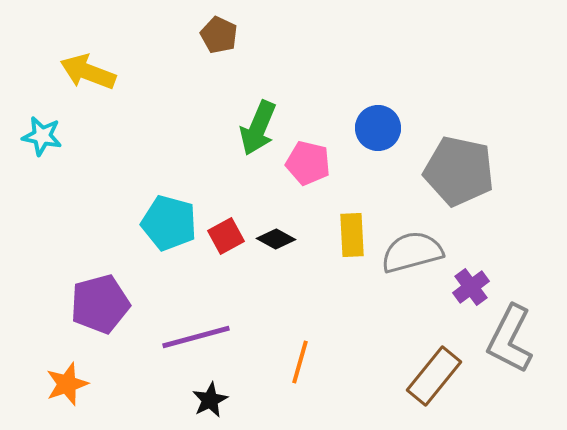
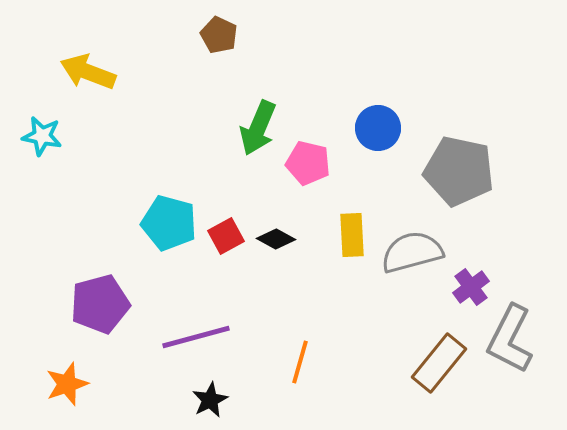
brown rectangle: moved 5 px right, 13 px up
